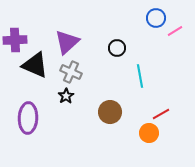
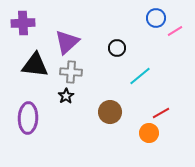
purple cross: moved 8 px right, 17 px up
black triangle: rotated 16 degrees counterclockwise
gray cross: rotated 20 degrees counterclockwise
cyan line: rotated 60 degrees clockwise
red line: moved 1 px up
